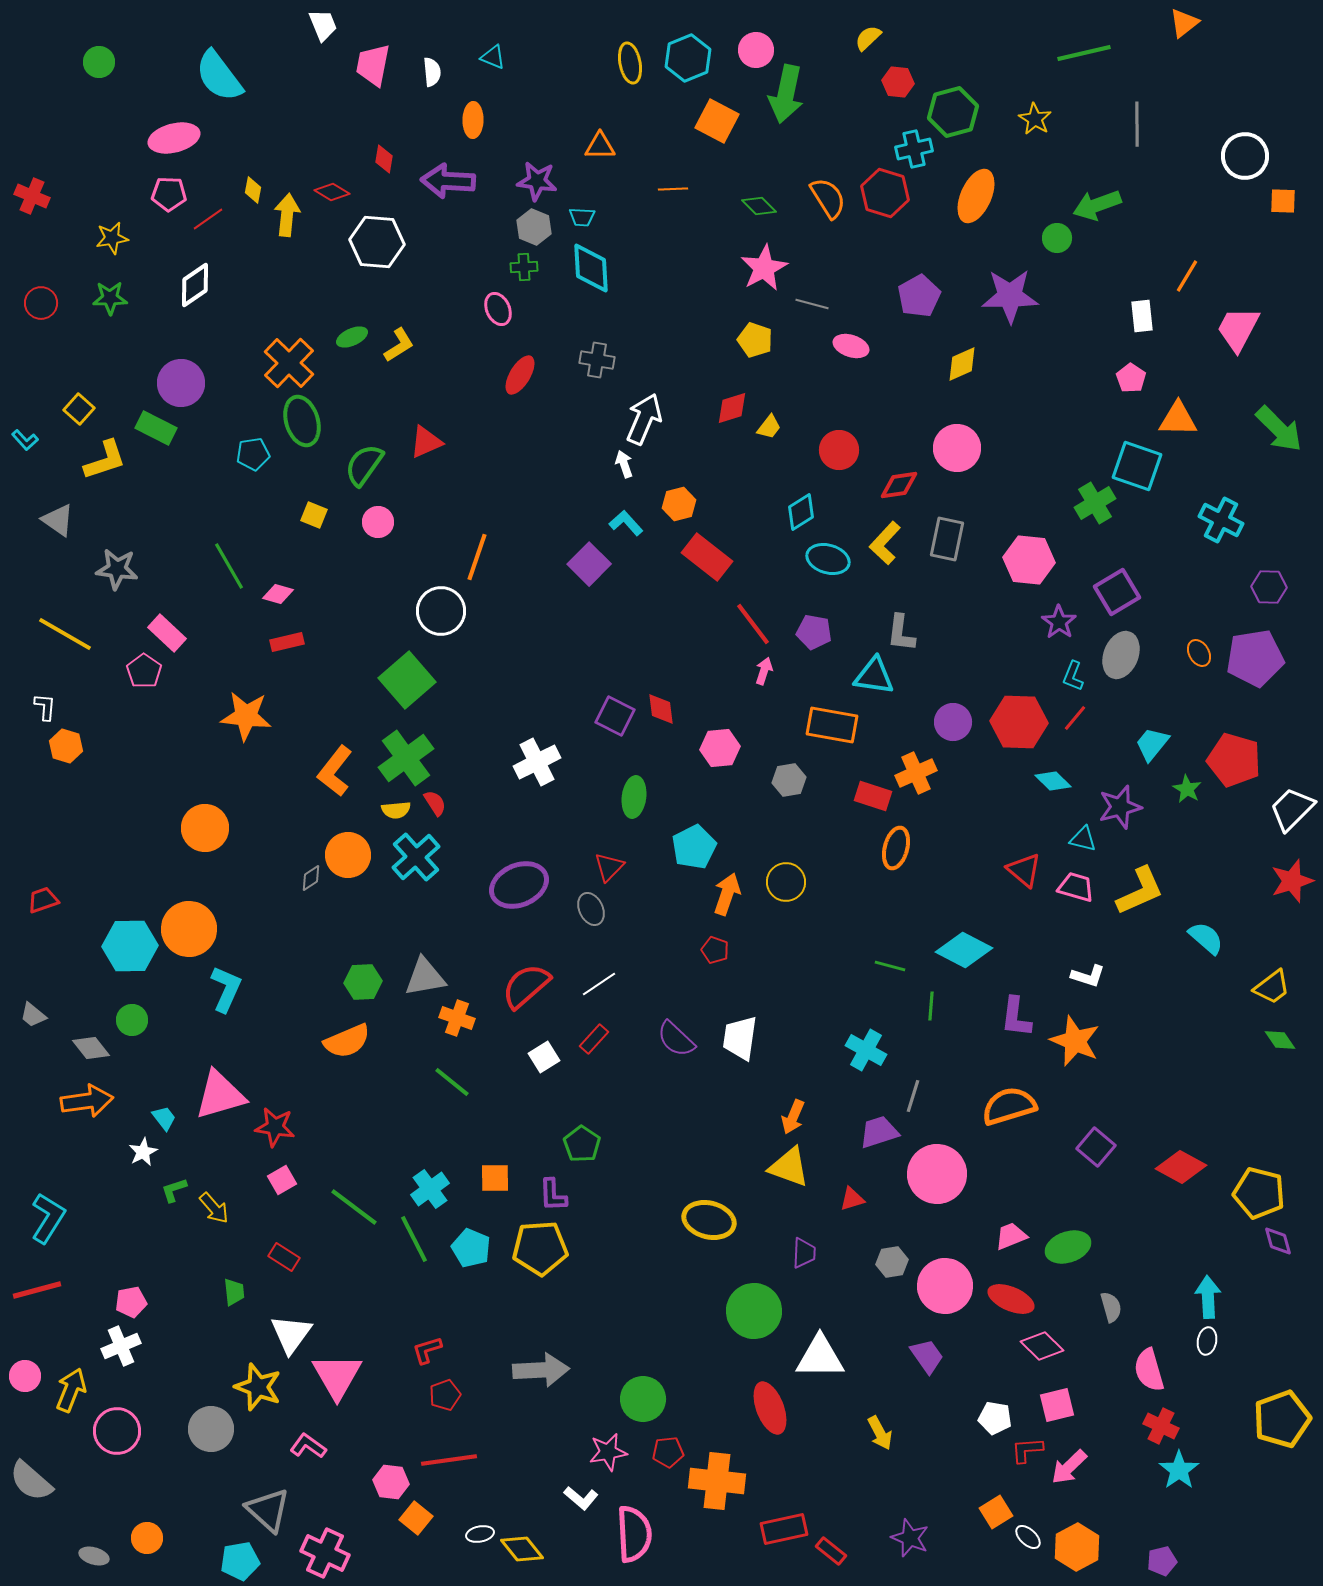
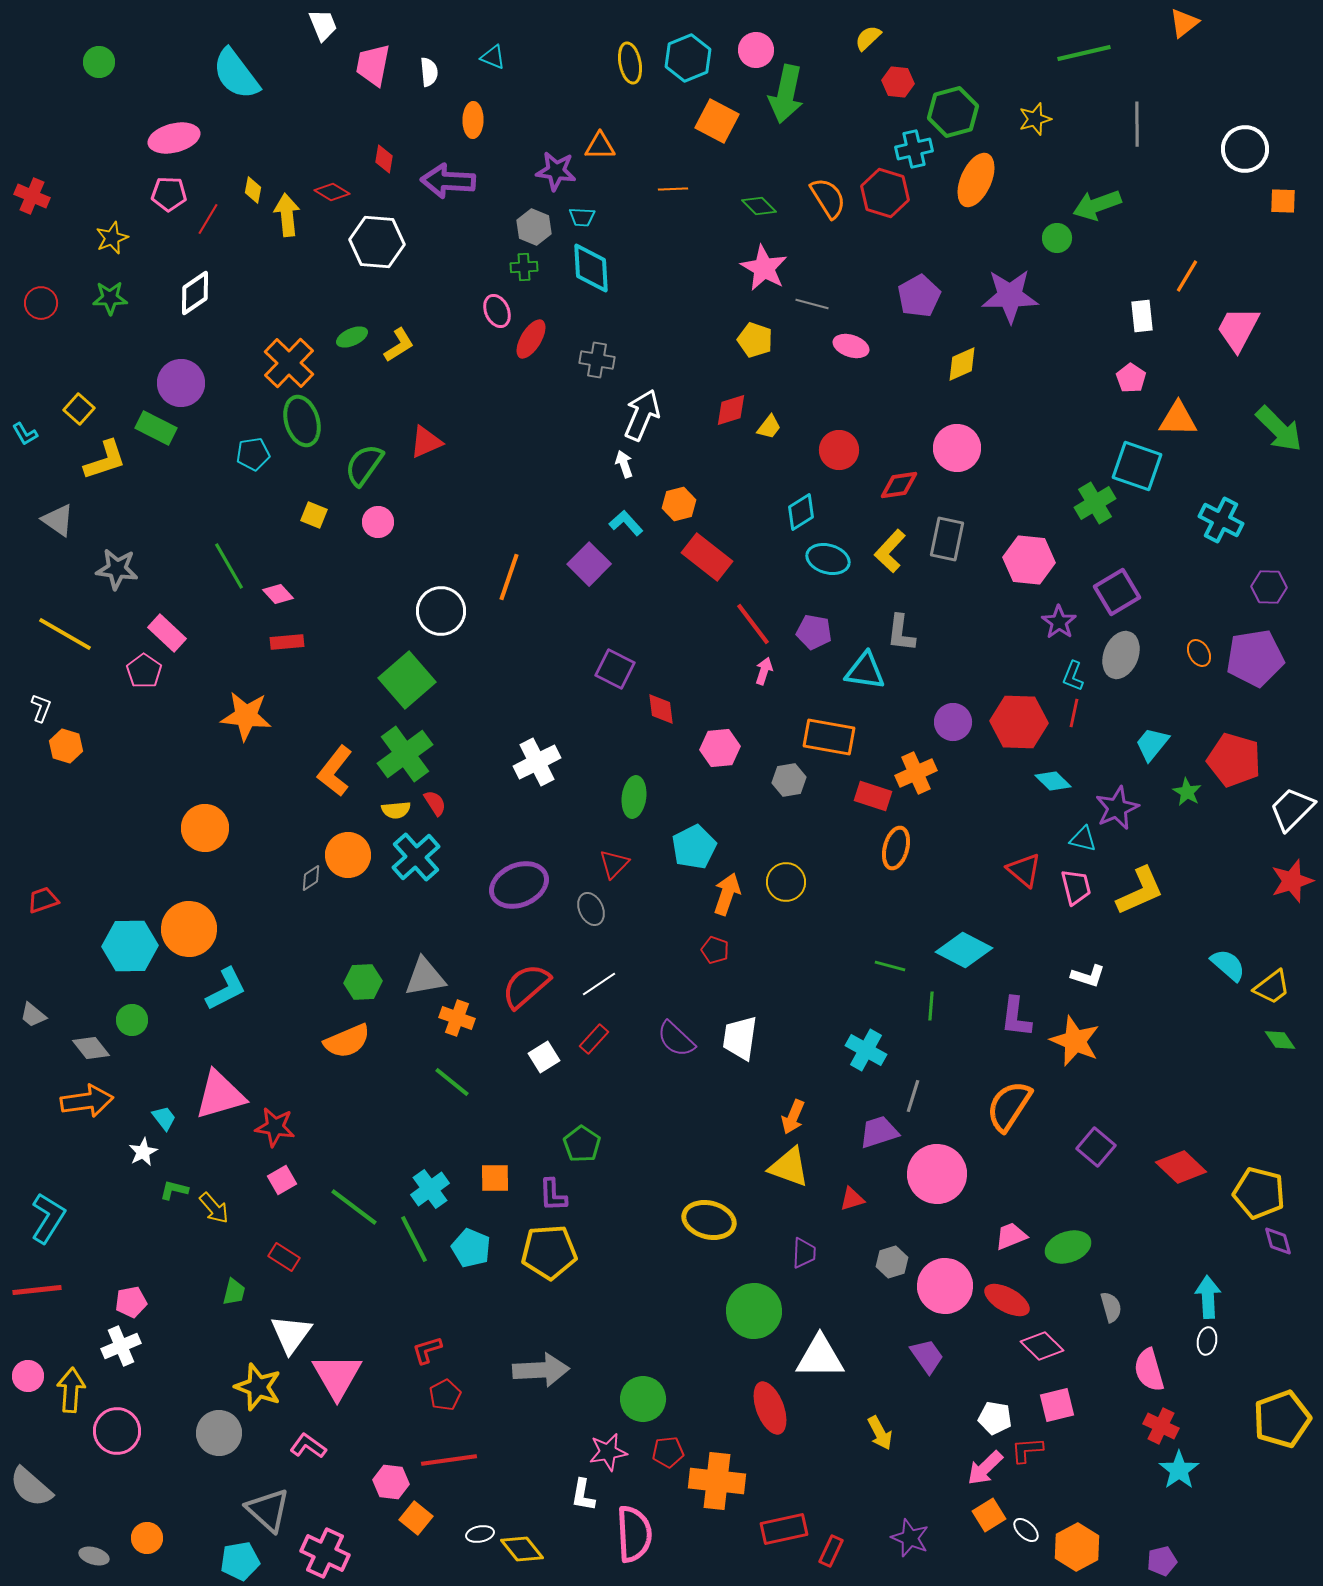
white semicircle at (432, 72): moved 3 px left
cyan semicircle at (219, 76): moved 17 px right, 2 px up
yellow star at (1035, 119): rotated 24 degrees clockwise
white circle at (1245, 156): moved 7 px up
purple star at (537, 181): moved 19 px right, 10 px up
orange ellipse at (976, 196): moved 16 px up
yellow arrow at (287, 215): rotated 12 degrees counterclockwise
red line at (208, 219): rotated 24 degrees counterclockwise
yellow star at (112, 238): rotated 12 degrees counterclockwise
pink star at (764, 268): rotated 15 degrees counterclockwise
white diamond at (195, 285): moved 8 px down
pink ellipse at (498, 309): moved 1 px left, 2 px down
red ellipse at (520, 375): moved 11 px right, 36 px up
red diamond at (732, 408): moved 1 px left, 2 px down
white arrow at (644, 419): moved 2 px left, 4 px up
cyan L-shape at (25, 440): moved 6 px up; rotated 12 degrees clockwise
yellow L-shape at (885, 543): moved 5 px right, 8 px down
orange line at (477, 557): moved 32 px right, 20 px down
pink diamond at (278, 594): rotated 32 degrees clockwise
red rectangle at (287, 642): rotated 8 degrees clockwise
cyan triangle at (874, 676): moved 9 px left, 5 px up
white L-shape at (45, 707): moved 4 px left, 1 px down; rotated 16 degrees clockwise
purple square at (615, 716): moved 47 px up
red line at (1075, 718): moved 1 px left, 5 px up; rotated 28 degrees counterclockwise
orange rectangle at (832, 725): moved 3 px left, 12 px down
green cross at (406, 758): moved 1 px left, 4 px up
green star at (1187, 789): moved 3 px down
purple star at (1120, 807): moved 3 px left, 1 px down; rotated 9 degrees counterclockwise
red triangle at (609, 867): moved 5 px right, 3 px up
pink trapezoid at (1076, 887): rotated 60 degrees clockwise
cyan semicircle at (1206, 938): moved 22 px right, 27 px down
cyan L-shape at (226, 989): rotated 39 degrees clockwise
orange semicircle at (1009, 1106): rotated 40 degrees counterclockwise
red diamond at (1181, 1167): rotated 15 degrees clockwise
green L-shape at (174, 1190): rotated 32 degrees clockwise
yellow pentagon at (540, 1248): moved 9 px right, 4 px down
gray hexagon at (892, 1262): rotated 8 degrees counterclockwise
red line at (37, 1290): rotated 9 degrees clockwise
green trapezoid at (234, 1292): rotated 20 degrees clockwise
red ellipse at (1011, 1299): moved 4 px left, 1 px down; rotated 6 degrees clockwise
pink circle at (25, 1376): moved 3 px right
yellow arrow at (71, 1390): rotated 18 degrees counterclockwise
red pentagon at (445, 1395): rotated 8 degrees counterclockwise
gray circle at (211, 1429): moved 8 px right, 4 px down
pink arrow at (1069, 1467): moved 84 px left, 1 px down
gray semicircle at (31, 1481): moved 6 px down
white L-shape at (581, 1498): moved 2 px right, 3 px up; rotated 60 degrees clockwise
orange square at (996, 1512): moved 7 px left, 3 px down
white ellipse at (1028, 1537): moved 2 px left, 7 px up
red rectangle at (831, 1551): rotated 76 degrees clockwise
